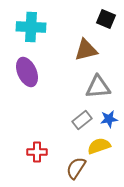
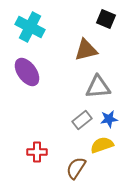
cyan cross: moved 1 px left; rotated 24 degrees clockwise
purple ellipse: rotated 12 degrees counterclockwise
yellow semicircle: moved 3 px right, 1 px up
